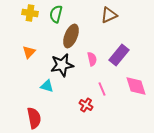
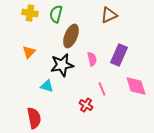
purple rectangle: rotated 15 degrees counterclockwise
